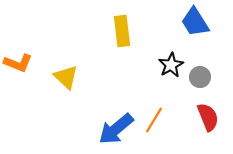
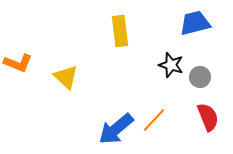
blue trapezoid: moved 1 px down; rotated 108 degrees clockwise
yellow rectangle: moved 2 px left
black star: rotated 25 degrees counterclockwise
orange line: rotated 12 degrees clockwise
